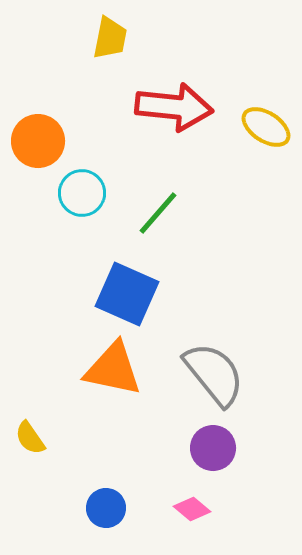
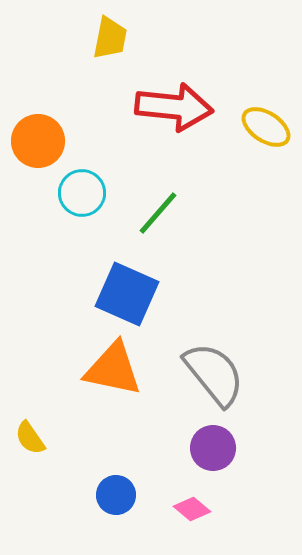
blue circle: moved 10 px right, 13 px up
